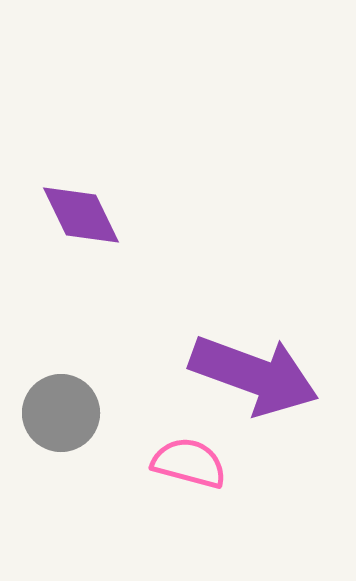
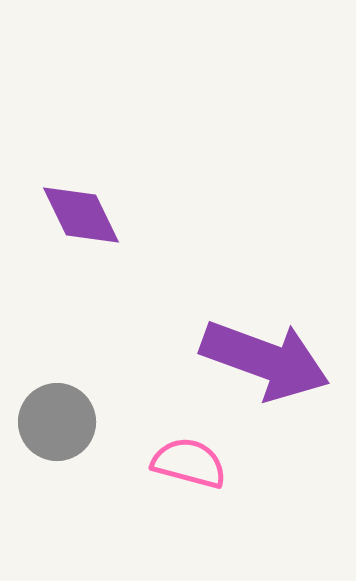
purple arrow: moved 11 px right, 15 px up
gray circle: moved 4 px left, 9 px down
